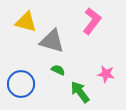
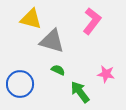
yellow triangle: moved 5 px right, 3 px up
blue circle: moved 1 px left
